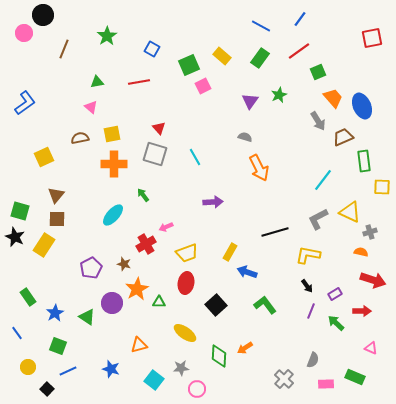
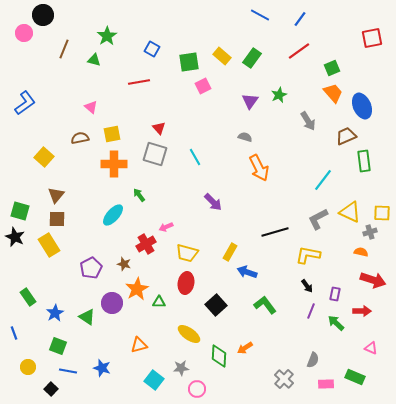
blue line at (261, 26): moved 1 px left, 11 px up
green rectangle at (260, 58): moved 8 px left
green square at (189, 65): moved 3 px up; rotated 15 degrees clockwise
green square at (318, 72): moved 14 px right, 4 px up
green triangle at (97, 82): moved 3 px left, 22 px up; rotated 24 degrees clockwise
orange trapezoid at (333, 98): moved 5 px up
gray arrow at (318, 121): moved 10 px left
brown trapezoid at (343, 137): moved 3 px right, 1 px up
yellow square at (44, 157): rotated 24 degrees counterclockwise
yellow square at (382, 187): moved 26 px down
green arrow at (143, 195): moved 4 px left
purple arrow at (213, 202): rotated 48 degrees clockwise
yellow rectangle at (44, 245): moved 5 px right; rotated 65 degrees counterclockwise
yellow trapezoid at (187, 253): rotated 35 degrees clockwise
purple rectangle at (335, 294): rotated 48 degrees counterclockwise
blue line at (17, 333): moved 3 px left; rotated 16 degrees clockwise
yellow ellipse at (185, 333): moved 4 px right, 1 px down
blue star at (111, 369): moved 9 px left, 1 px up
blue line at (68, 371): rotated 36 degrees clockwise
black square at (47, 389): moved 4 px right
